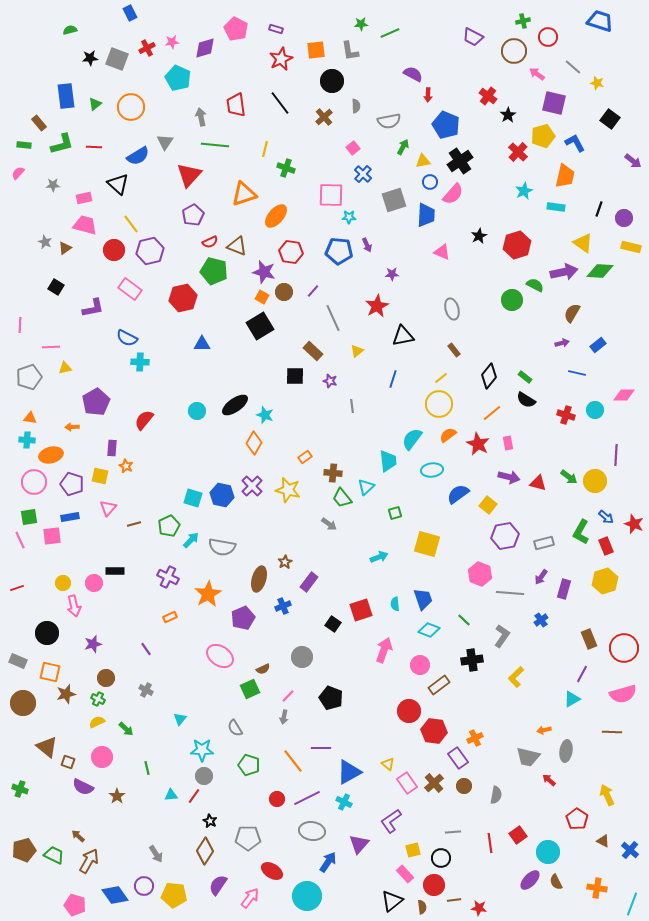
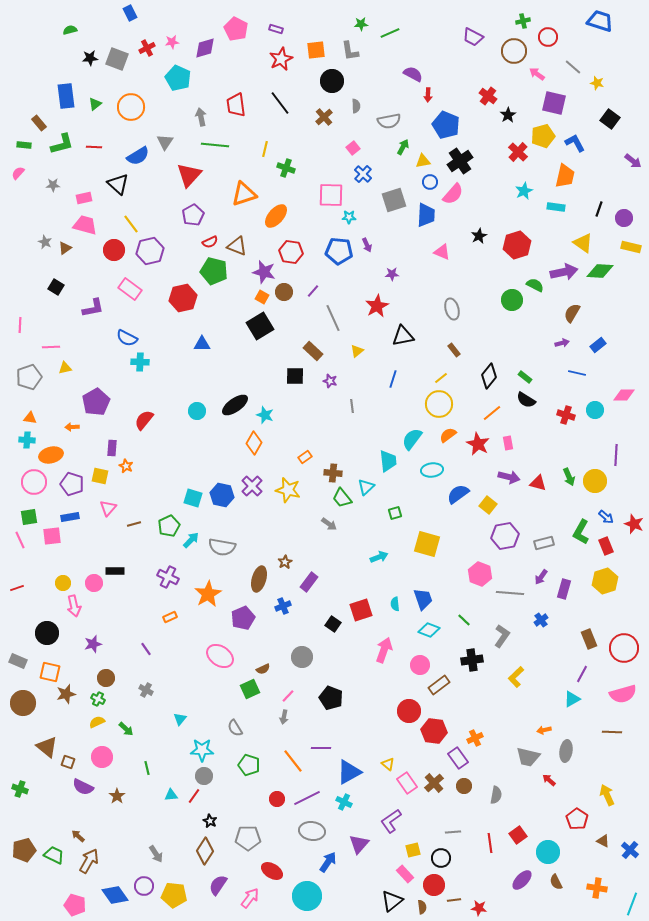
green arrow at (569, 477): rotated 30 degrees clockwise
purple ellipse at (530, 880): moved 8 px left
